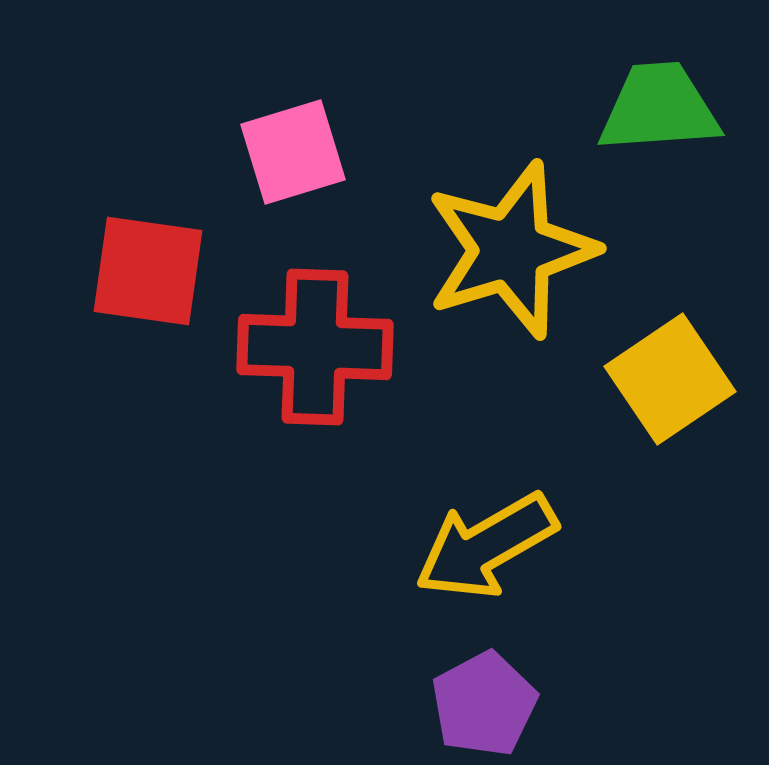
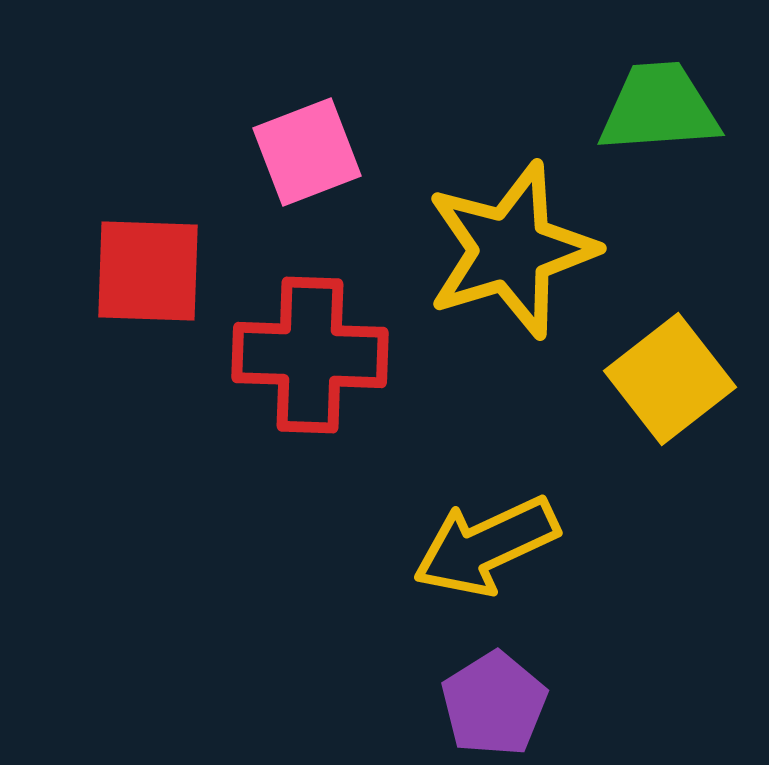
pink square: moved 14 px right; rotated 4 degrees counterclockwise
red square: rotated 6 degrees counterclockwise
red cross: moved 5 px left, 8 px down
yellow square: rotated 4 degrees counterclockwise
yellow arrow: rotated 5 degrees clockwise
purple pentagon: moved 10 px right; rotated 4 degrees counterclockwise
